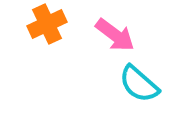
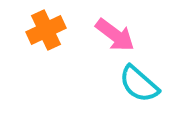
orange cross: moved 1 px left, 6 px down
